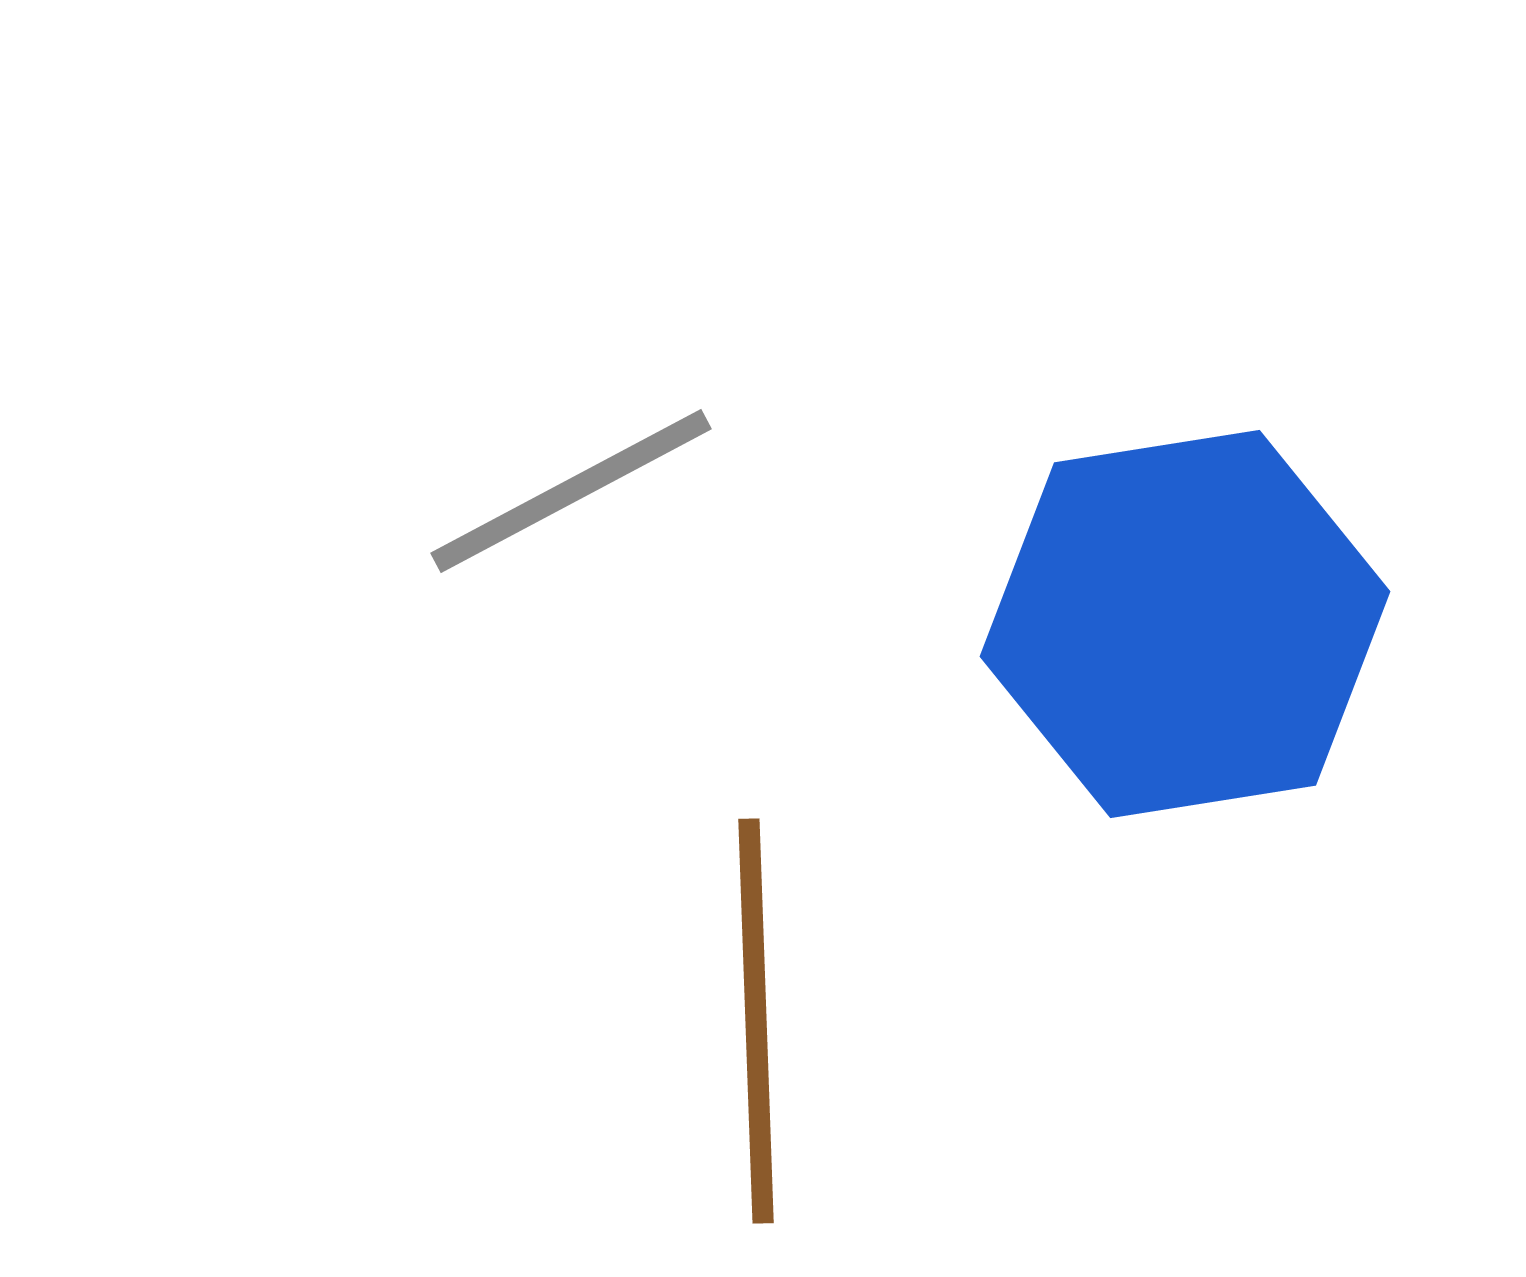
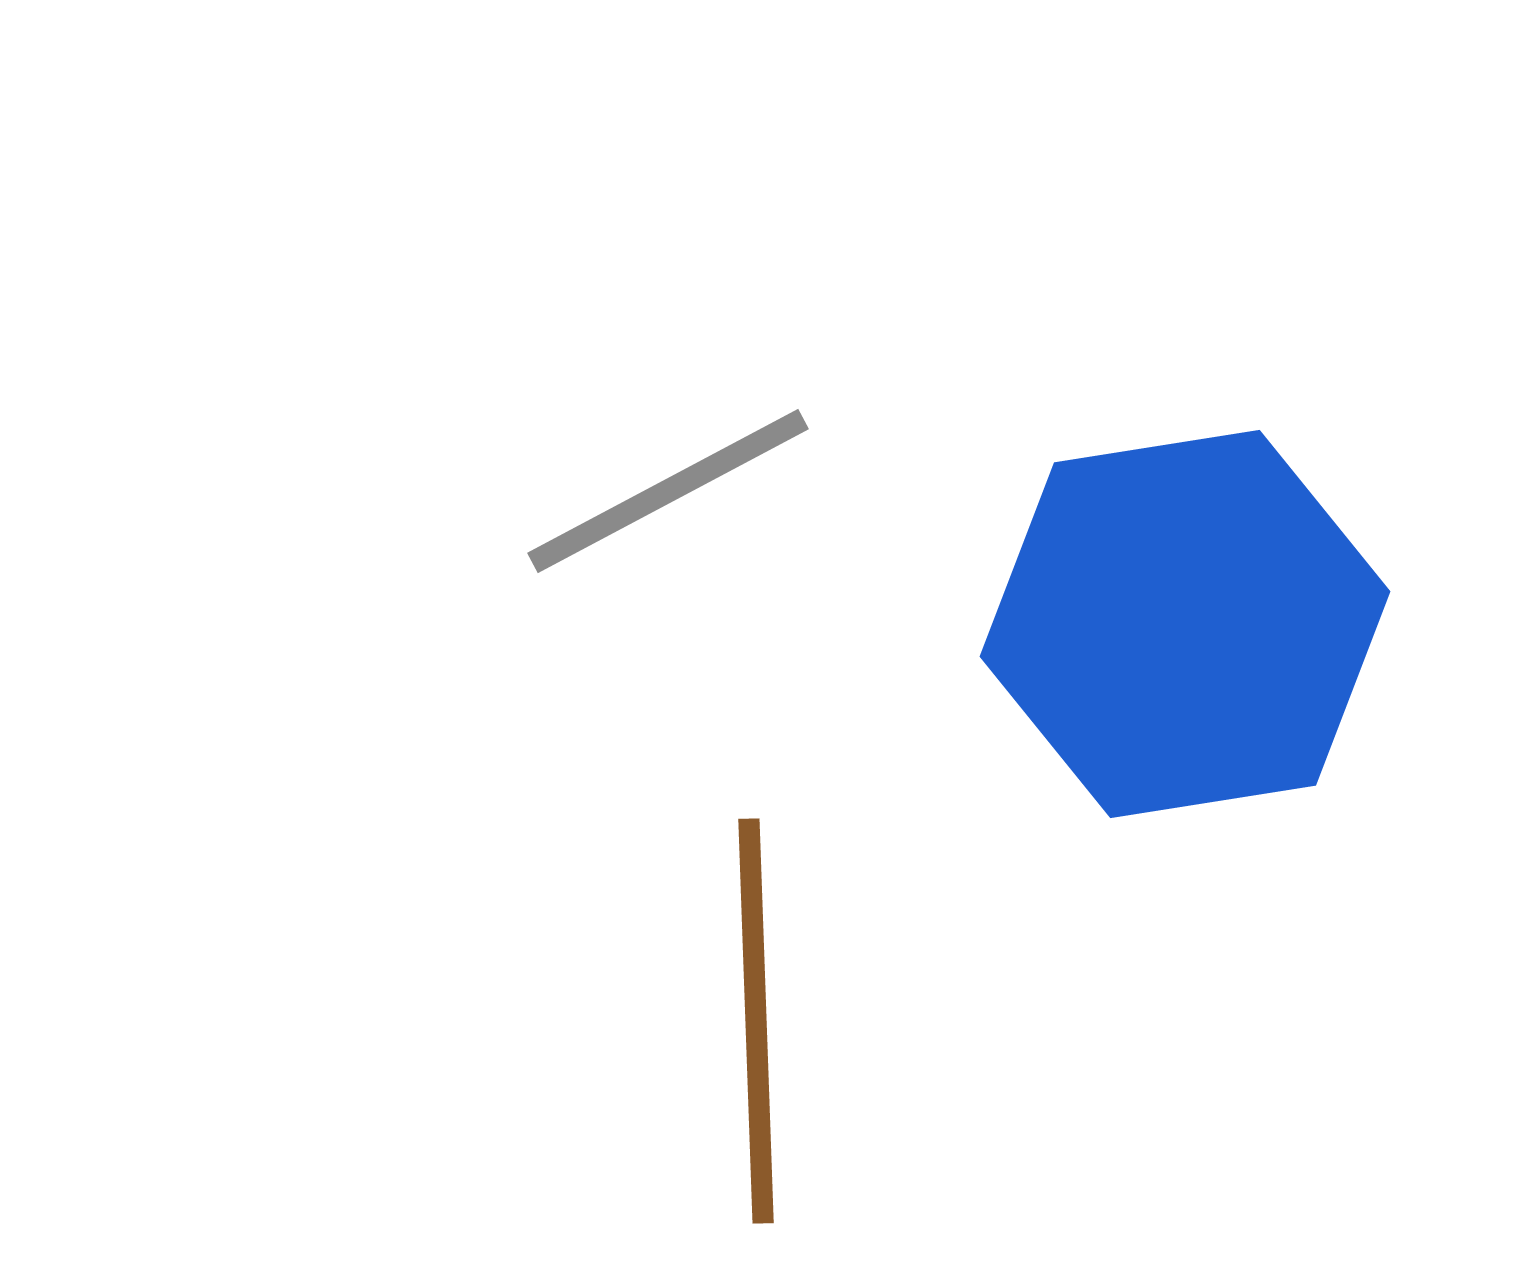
gray line: moved 97 px right
